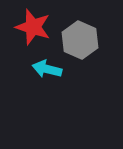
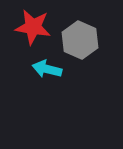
red star: rotated 9 degrees counterclockwise
